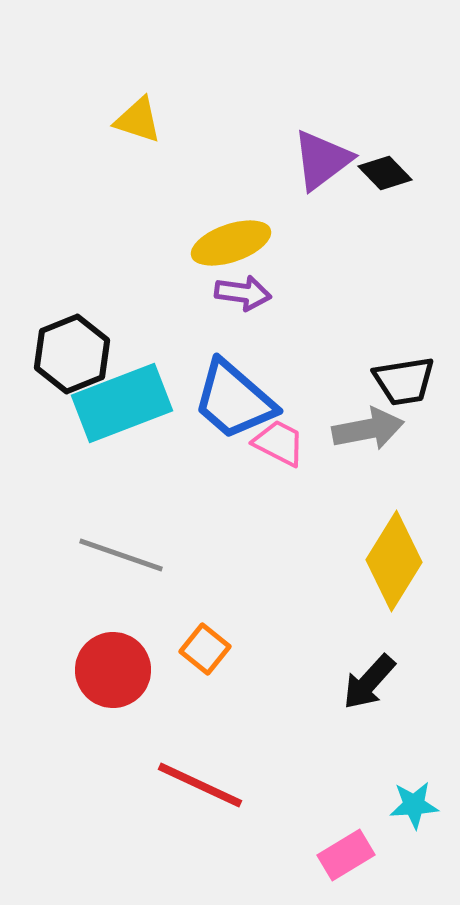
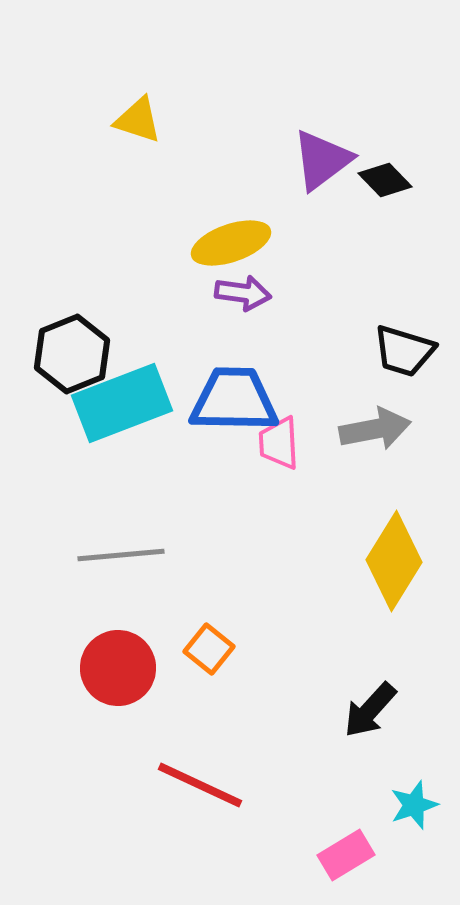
black diamond: moved 7 px down
black trapezoid: moved 30 px up; rotated 26 degrees clockwise
blue trapezoid: rotated 140 degrees clockwise
gray arrow: moved 7 px right
pink trapezoid: rotated 120 degrees counterclockwise
gray line: rotated 24 degrees counterclockwise
orange square: moved 4 px right
red circle: moved 5 px right, 2 px up
black arrow: moved 1 px right, 28 px down
cyan star: rotated 15 degrees counterclockwise
